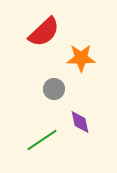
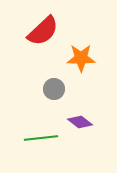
red semicircle: moved 1 px left, 1 px up
purple diamond: rotated 40 degrees counterclockwise
green line: moved 1 px left, 2 px up; rotated 28 degrees clockwise
